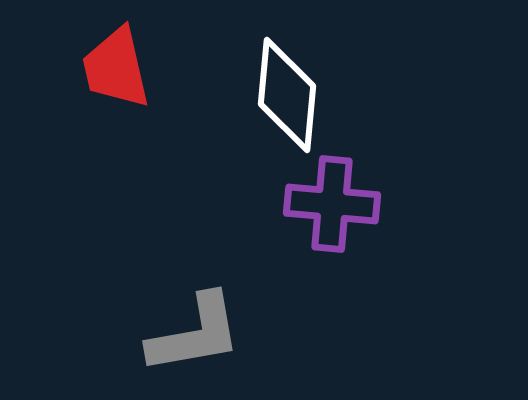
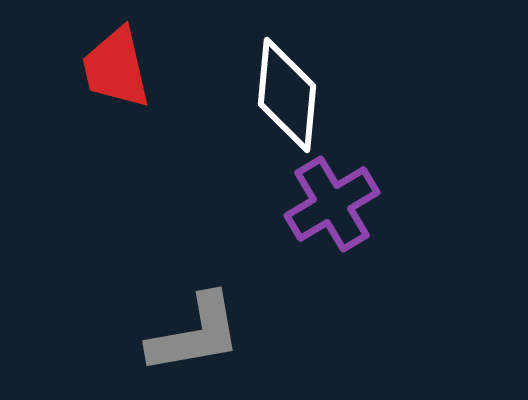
purple cross: rotated 36 degrees counterclockwise
